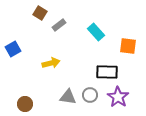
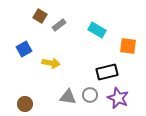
brown square: moved 3 px down
cyan rectangle: moved 1 px right, 2 px up; rotated 18 degrees counterclockwise
blue square: moved 11 px right
yellow arrow: rotated 24 degrees clockwise
black rectangle: rotated 15 degrees counterclockwise
purple star: moved 1 px down; rotated 10 degrees counterclockwise
